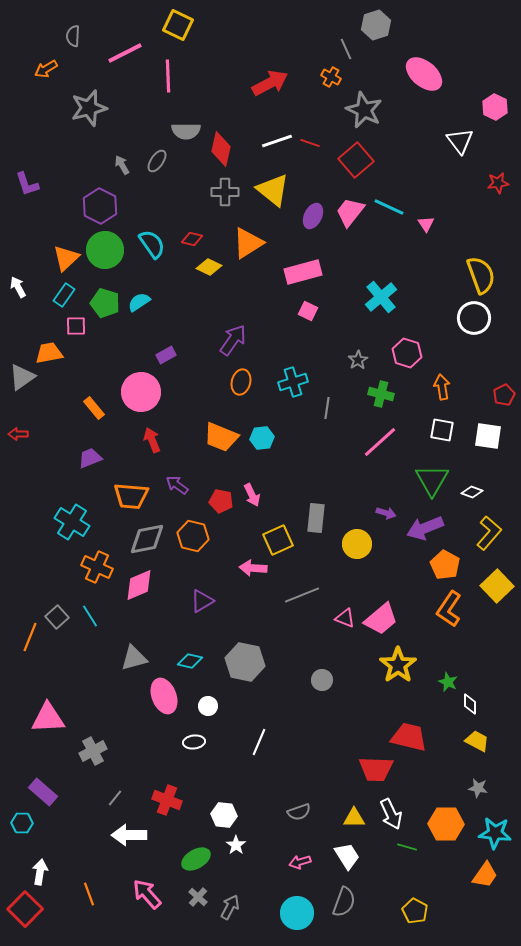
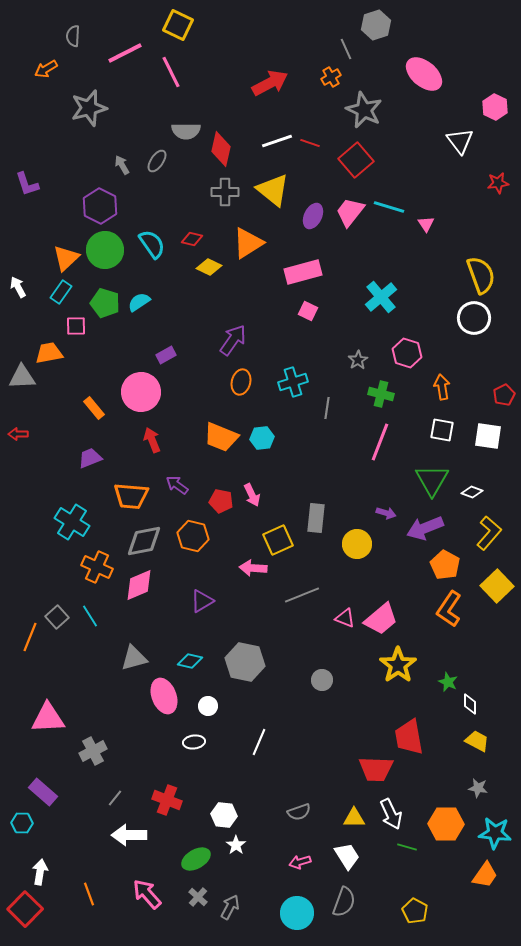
pink line at (168, 76): moved 3 px right, 4 px up; rotated 24 degrees counterclockwise
orange cross at (331, 77): rotated 30 degrees clockwise
cyan line at (389, 207): rotated 8 degrees counterclockwise
cyan rectangle at (64, 295): moved 3 px left, 3 px up
gray triangle at (22, 377): rotated 32 degrees clockwise
pink line at (380, 442): rotated 27 degrees counterclockwise
gray diamond at (147, 539): moved 3 px left, 2 px down
red trapezoid at (409, 737): rotated 114 degrees counterclockwise
